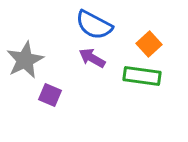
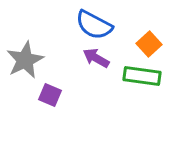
purple arrow: moved 4 px right
